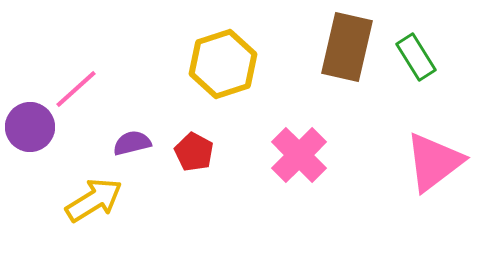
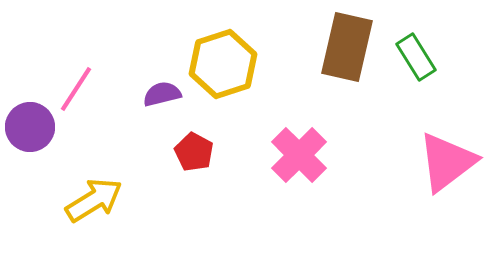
pink line: rotated 15 degrees counterclockwise
purple semicircle: moved 30 px right, 49 px up
pink triangle: moved 13 px right
